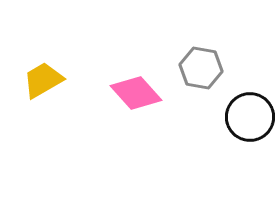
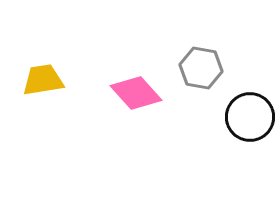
yellow trapezoid: rotated 21 degrees clockwise
